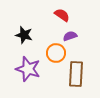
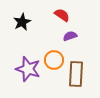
black star: moved 2 px left, 13 px up; rotated 30 degrees clockwise
orange circle: moved 2 px left, 7 px down
